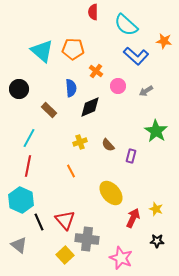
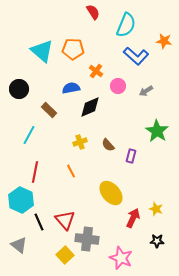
red semicircle: rotated 147 degrees clockwise
cyan semicircle: rotated 110 degrees counterclockwise
blue semicircle: rotated 96 degrees counterclockwise
green star: moved 1 px right
cyan line: moved 3 px up
red line: moved 7 px right, 6 px down
